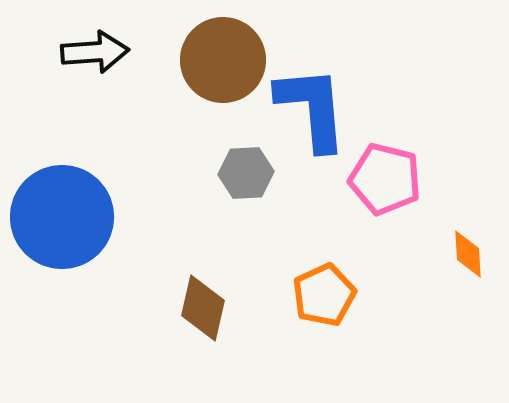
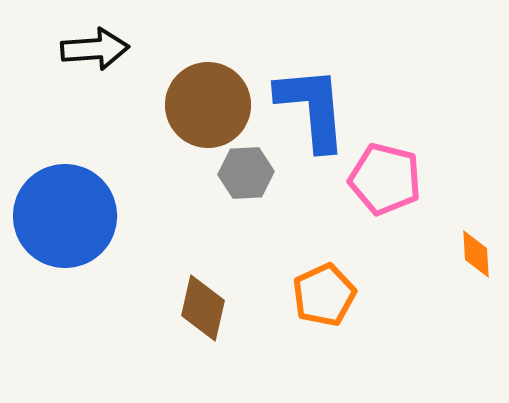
black arrow: moved 3 px up
brown circle: moved 15 px left, 45 px down
blue circle: moved 3 px right, 1 px up
orange diamond: moved 8 px right
